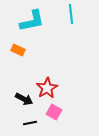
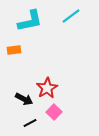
cyan line: moved 2 px down; rotated 60 degrees clockwise
cyan L-shape: moved 2 px left
orange rectangle: moved 4 px left; rotated 32 degrees counterclockwise
pink square: rotated 14 degrees clockwise
black line: rotated 16 degrees counterclockwise
